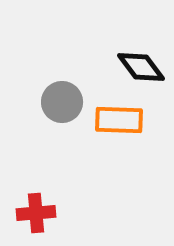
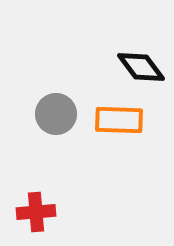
gray circle: moved 6 px left, 12 px down
red cross: moved 1 px up
